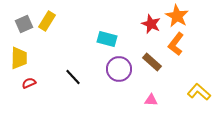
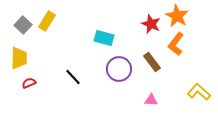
gray square: moved 1 px left, 1 px down; rotated 24 degrees counterclockwise
cyan rectangle: moved 3 px left, 1 px up
brown rectangle: rotated 12 degrees clockwise
